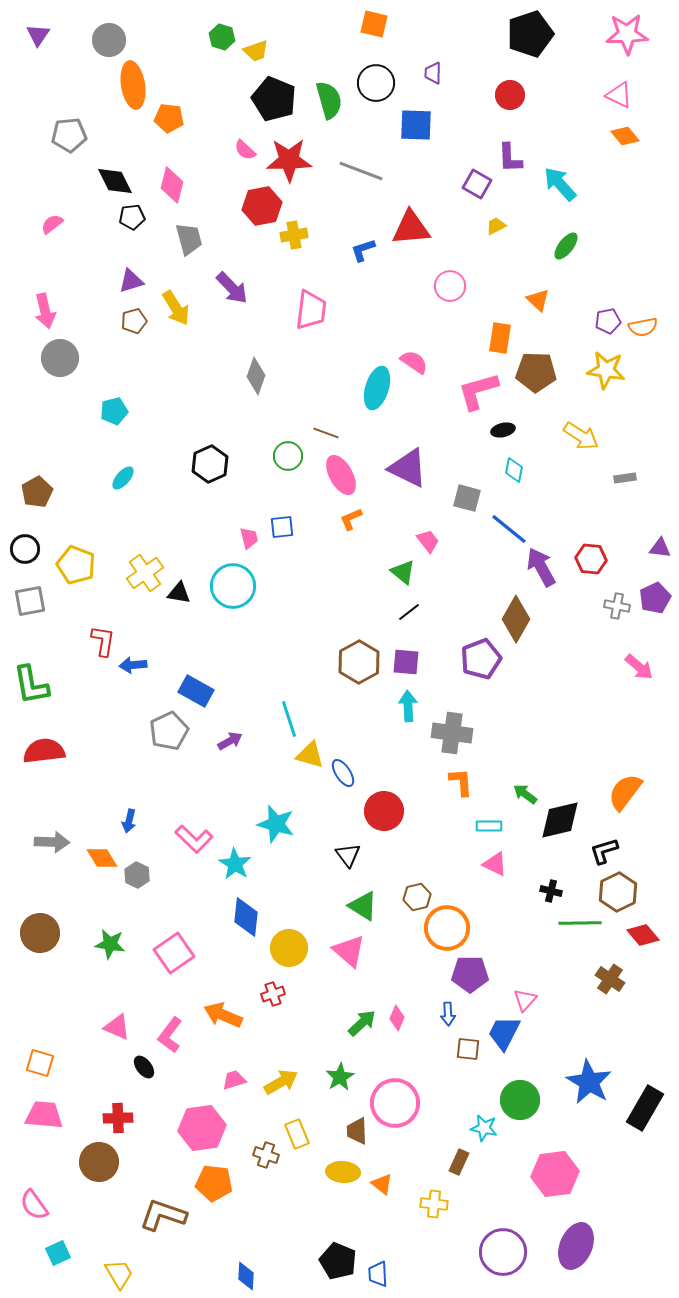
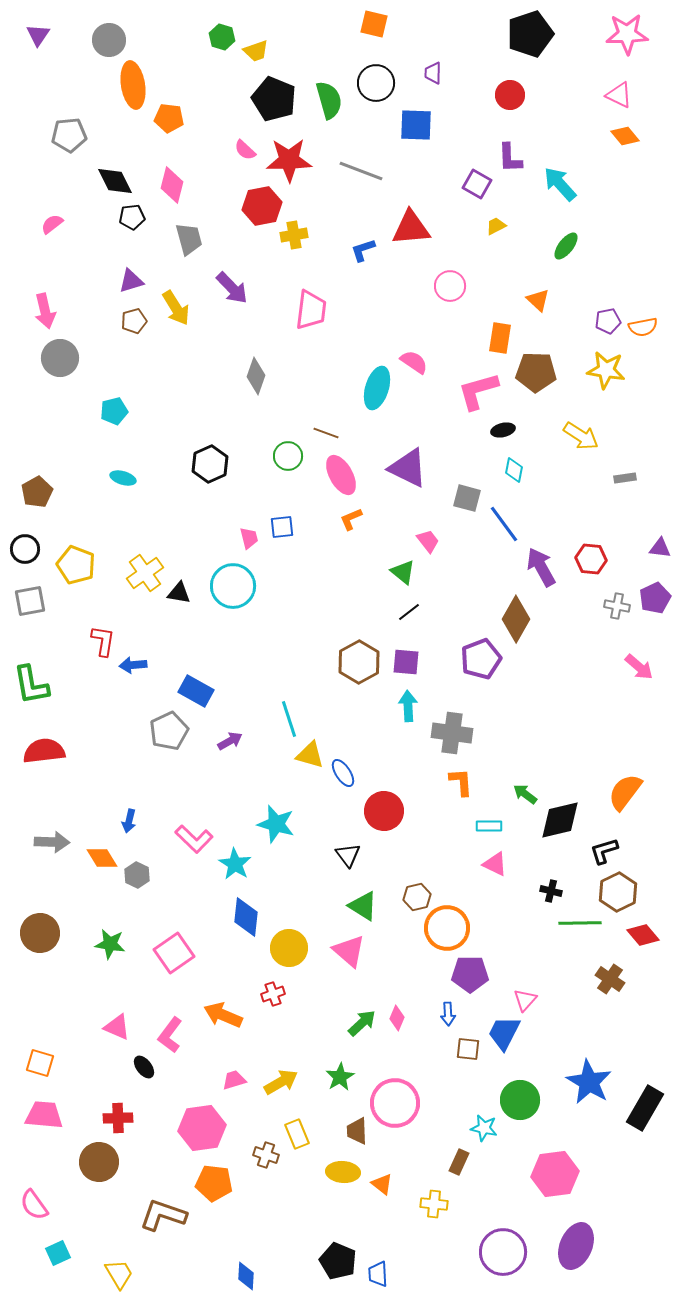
cyan ellipse at (123, 478): rotated 65 degrees clockwise
blue line at (509, 529): moved 5 px left, 5 px up; rotated 15 degrees clockwise
